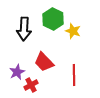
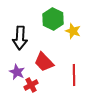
black arrow: moved 4 px left, 9 px down
purple star: rotated 21 degrees counterclockwise
